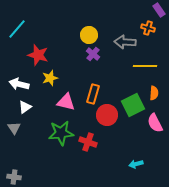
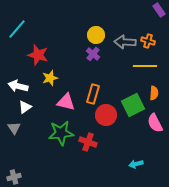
orange cross: moved 13 px down
yellow circle: moved 7 px right
white arrow: moved 1 px left, 2 px down
red circle: moved 1 px left
gray cross: rotated 24 degrees counterclockwise
